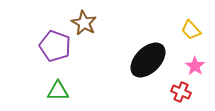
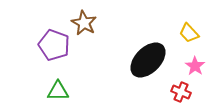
yellow trapezoid: moved 2 px left, 3 px down
purple pentagon: moved 1 px left, 1 px up
